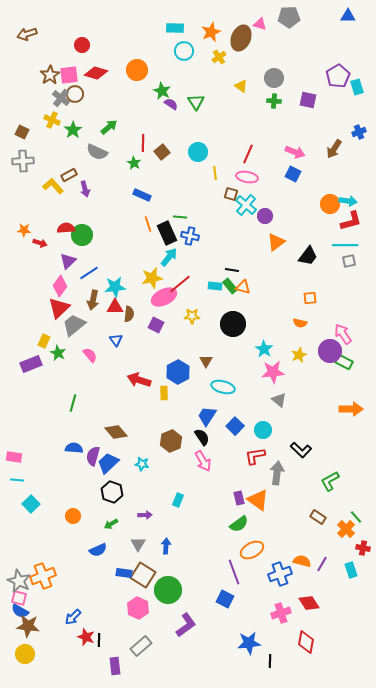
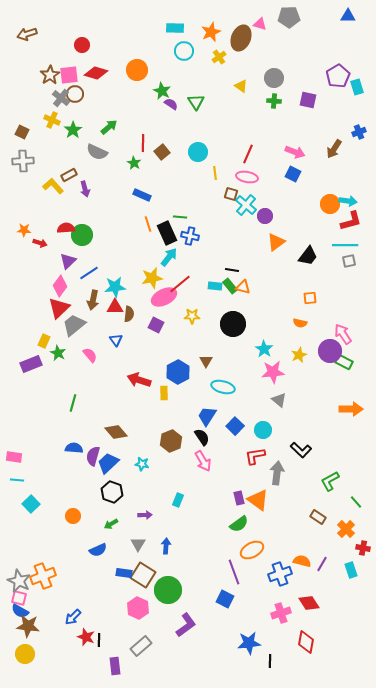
green line at (356, 517): moved 15 px up
